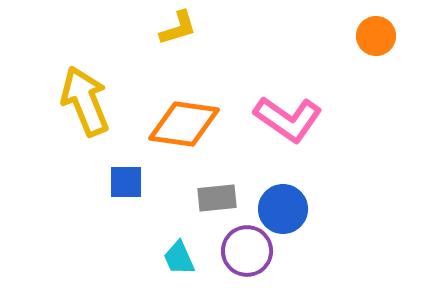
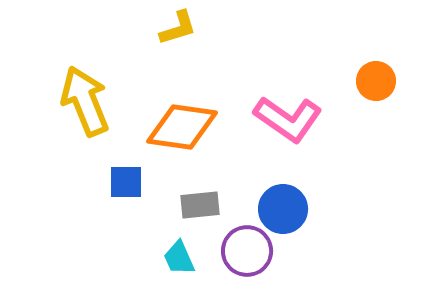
orange circle: moved 45 px down
orange diamond: moved 2 px left, 3 px down
gray rectangle: moved 17 px left, 7 px down
